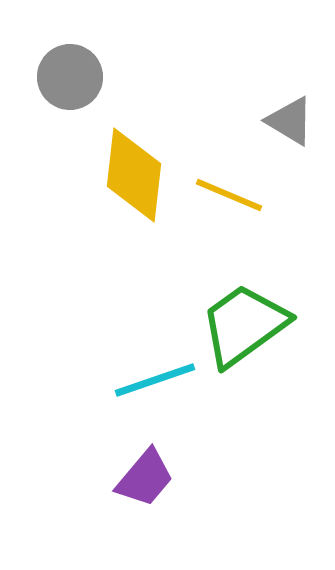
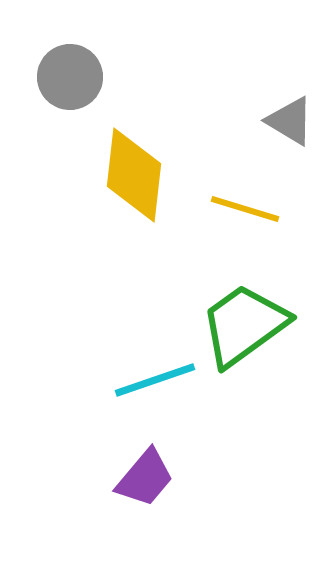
yellow line: moved 16 px right, 14 px down; rotated 6 degrees counterclockwise
